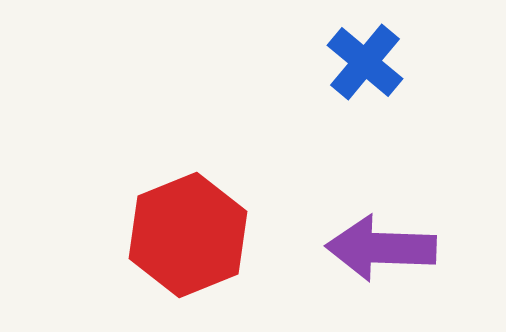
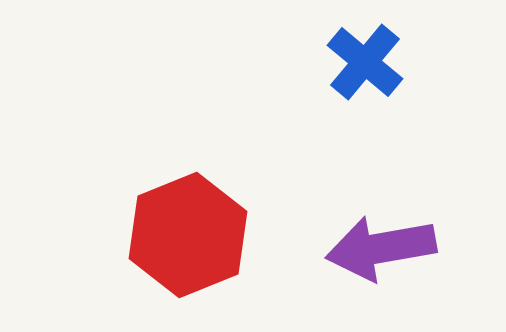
purple arrow: rotated 12 degrees counterclockwise
